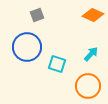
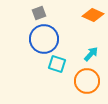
gray square: moved 2 px right, 2 px up
blue circle: moved 17 px right, 8 px up
orange circle: moved 1 px left, 5 px up
